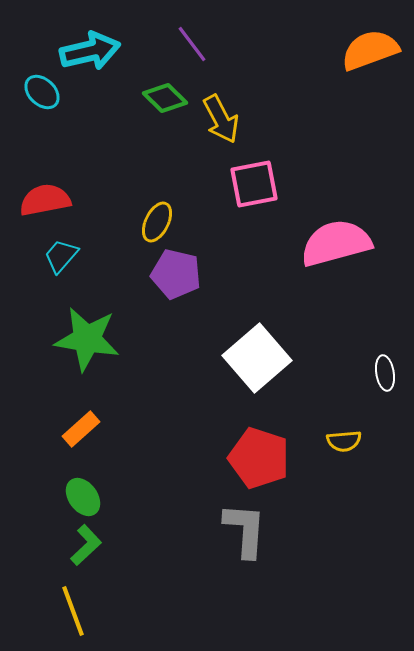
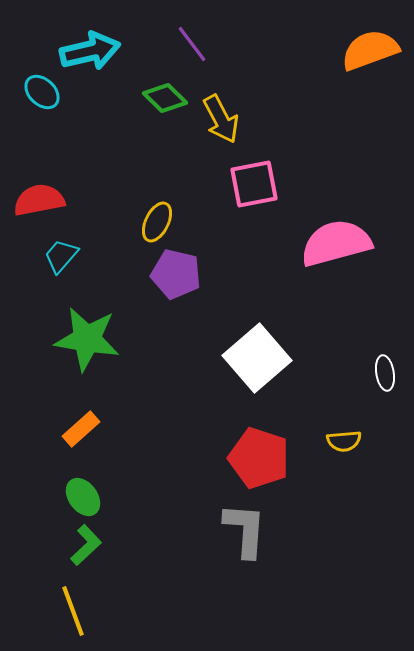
red semicircle: moved 6 px left
